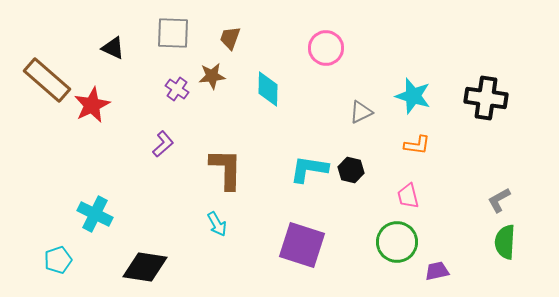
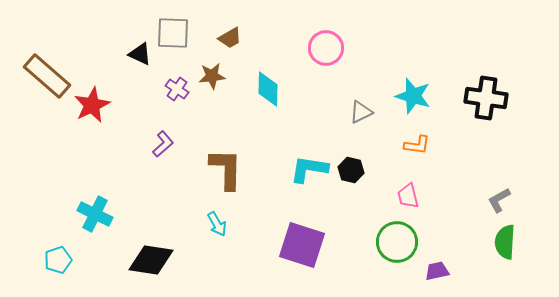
brown trapezoid: rotated 140 degrees counterclockwise
black triangle: moved 27 px right, 6 px down
brown rectangle: moved 4 px up
black diamond: moved 6 px right, 7 px up
